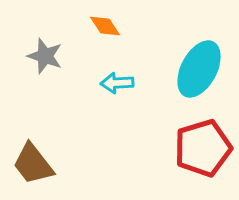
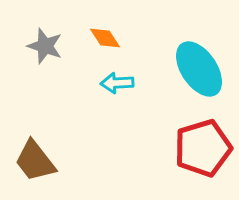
orange diamond: moved 12 px down
gray star: moved 10 px up
cyan ellipse: rotated 62 degrees counterclockwise
brown trapezoid: moved 2 px right, 3 px up
